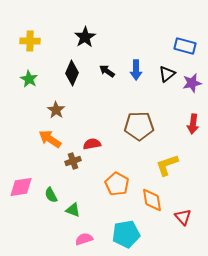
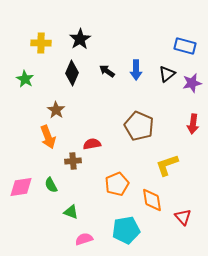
black star: moved 5 px left, 2 px down
yellow cross: moved 11 px right, 2 px down
green star: moved 4 px left
brown pentagon: rotated 24 degrees clockwise
orange arrow: moved 2 px left, 2 px up; rotated 145 degrees counterclockwise
brown cross: rotated 14 degrees clockwise
orange pentagon: rotated 20 degrees clockwise
green semicircle: moved 10 px up
green triangle: moved 2 px left, 2 px down
cyan pentagon: moved 4 px up
